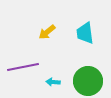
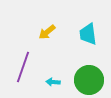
cyan trapezoid: moved 3 px right, 1 px down
purple line: rotated 60 degrees counterclockwise
green circle: moved 1 px right, 1 px up
